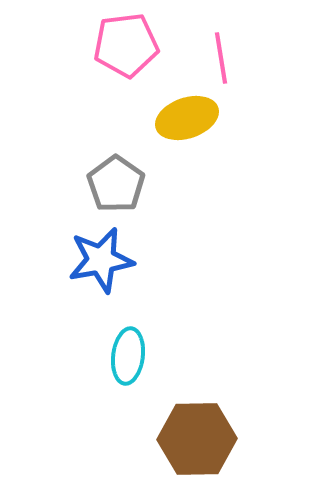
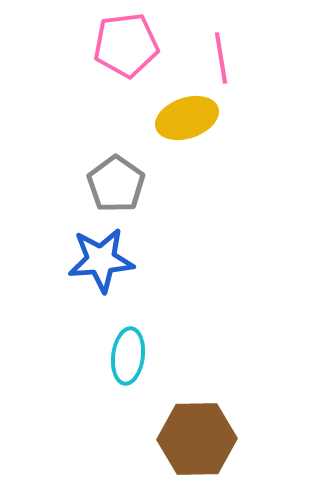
blue star: rotated 6 degrees clockwise
